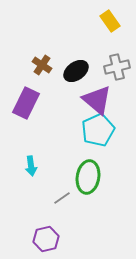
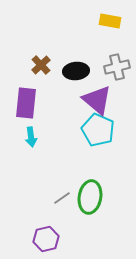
yellow rectangle: rotated 45 degrees counterclockwise
brown cross: moved 1 px left; rotated 12 degrees clockwise
black ellipse: rotated 30 degrees clockwise
purple rectangle: rotated 20 degrees counterclockwise
cyan pentagon: rotated 24 degrees counterclockwise
cyan arrow: moved 29 px up
green ellipse: moved 2 px right, 20 px down
